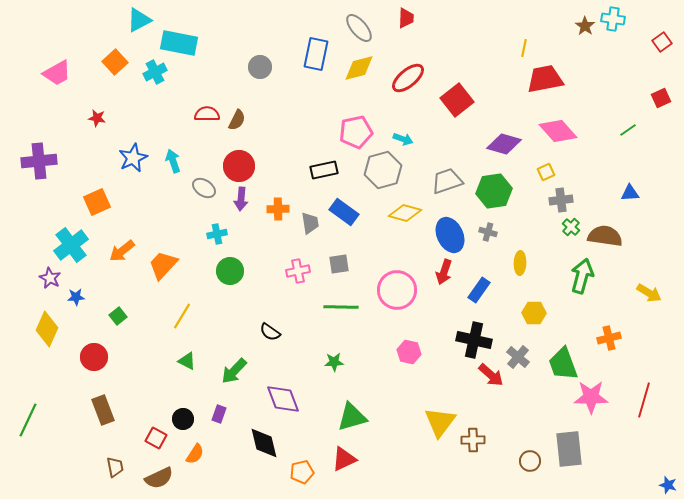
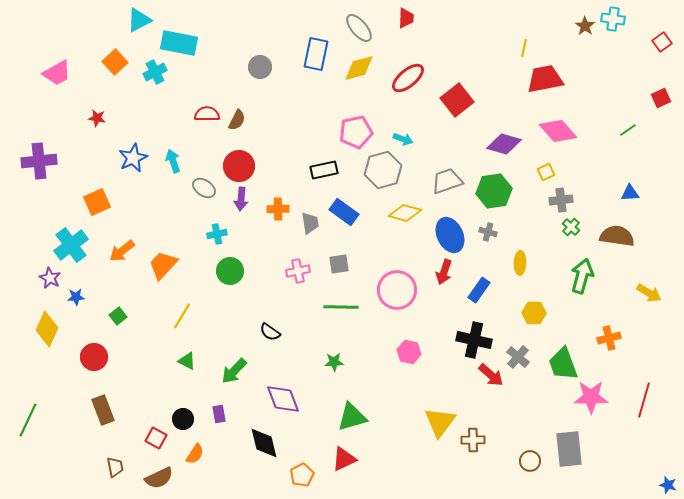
brown semicircle at (605, 236): moved 12 px right
purple rectangle at (219, 414): rotated 30 degrees counterclockwise
orange pentagon at (302, 472): moved 3 px down; rotated 15 degrees counterclockwise
